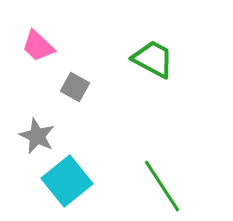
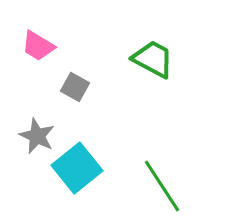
pink trapezoid: rotated 12 degrees counterclockwise
cyan square: moved 10 px right, 13 px up
